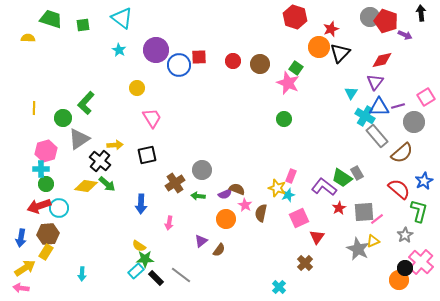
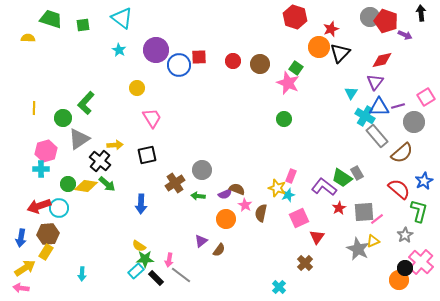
green circle at (46, 184): moved 22 px right
pink arrow at (169, 223): moved 37 px down
